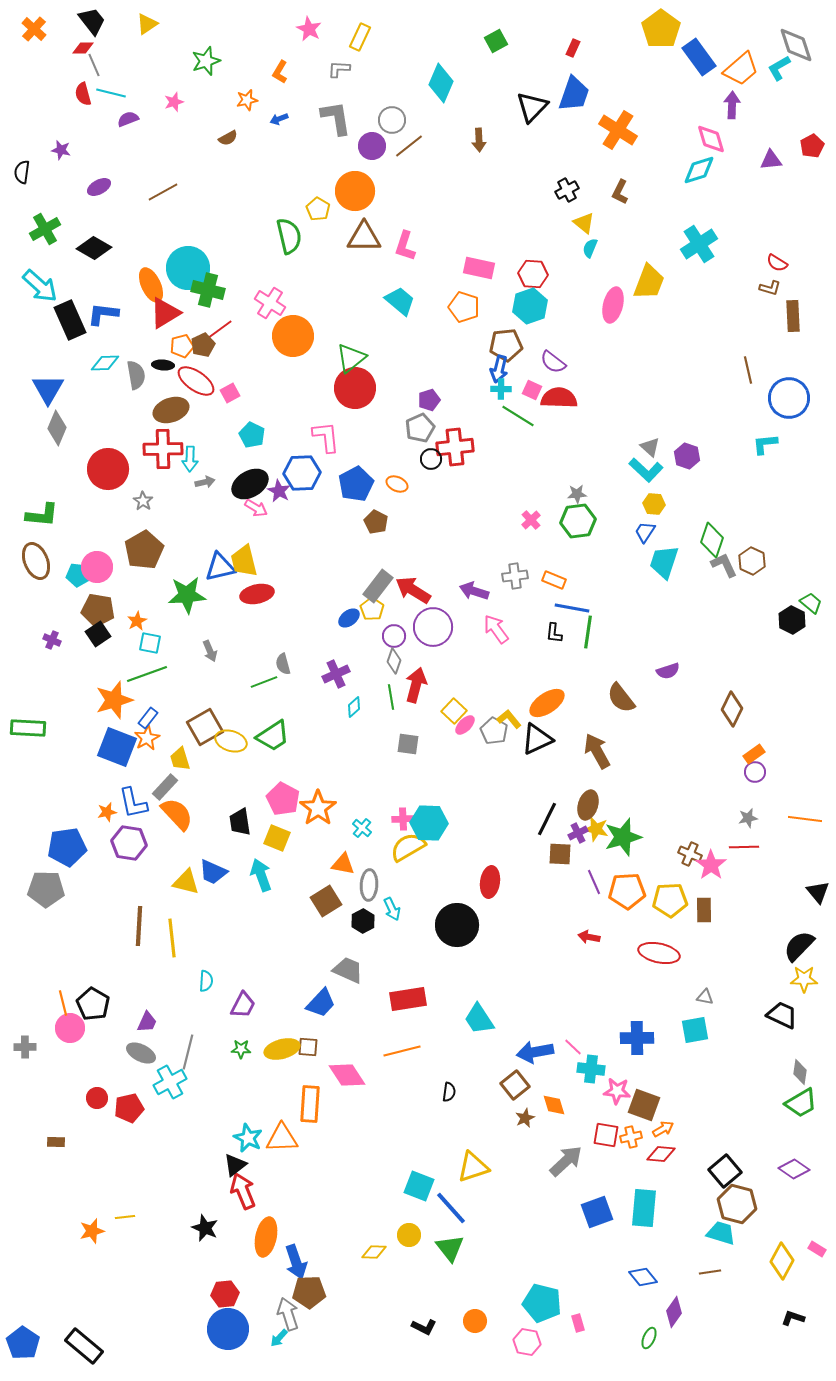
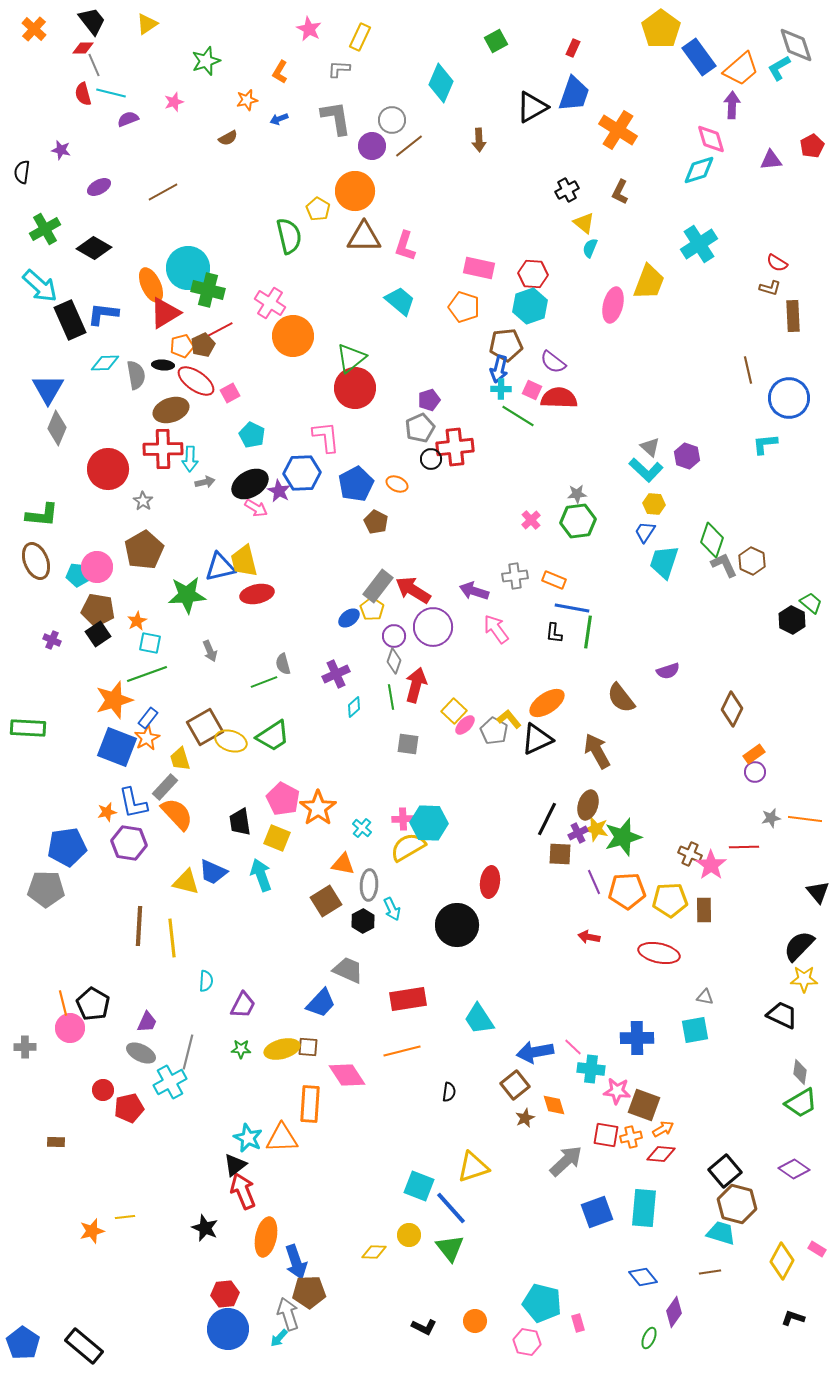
black triangle at (532, 107): rotated 16 degrees clockwise
red line at (219, 330): rotated 8 degrees clockwise
gray star at (748, 818): moved 23 px right
red circle at (97, 1098): moved 6 px right, 8 px up
